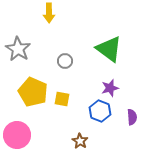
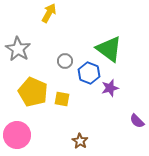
yellow arrow: rotated 150 degrees counterclockwise
blue hexagon: moved 11 px left, 38 px up
purple semicircle: moved 5 px right, 4 px down; rotated 140 degrees clockwise
